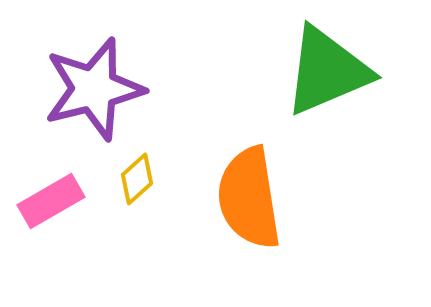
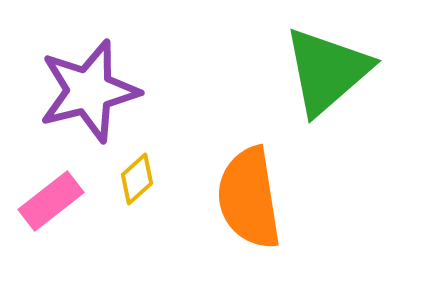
green triangle: rotated 18 degrees counterclockwise
purple star: moved 5 px left, 2 px down
pink rectangle: rotated 8 degrees counterclockwise
